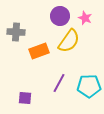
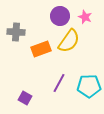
pink star: moved 1 px up
orange rectangle: moved 2 px right, 2 px up
purple square: rotated 24 degrees clockwise
